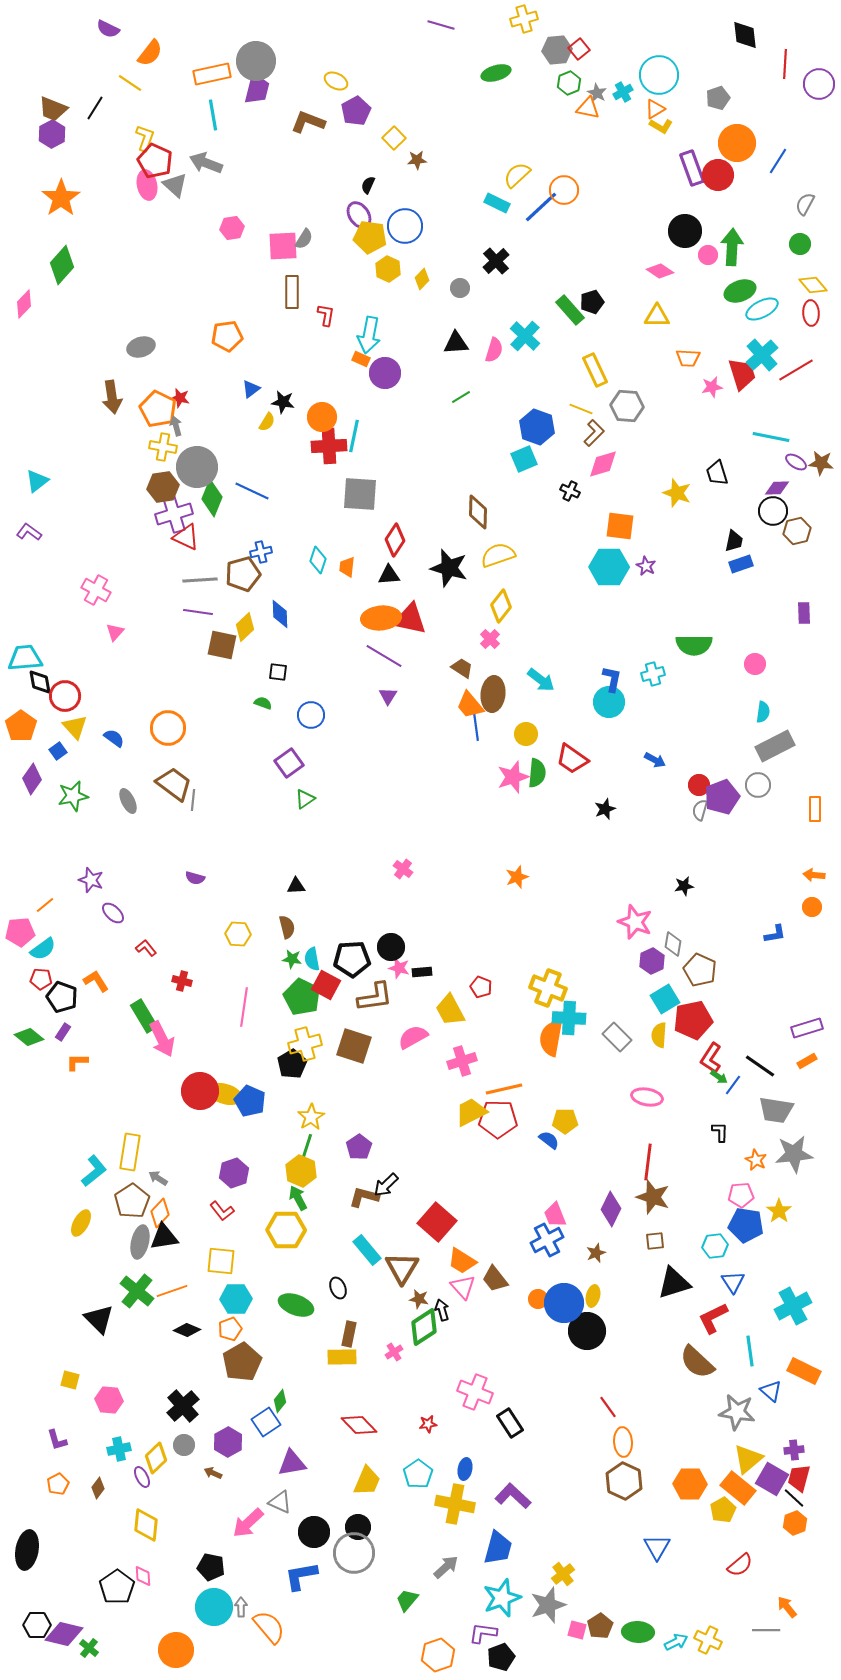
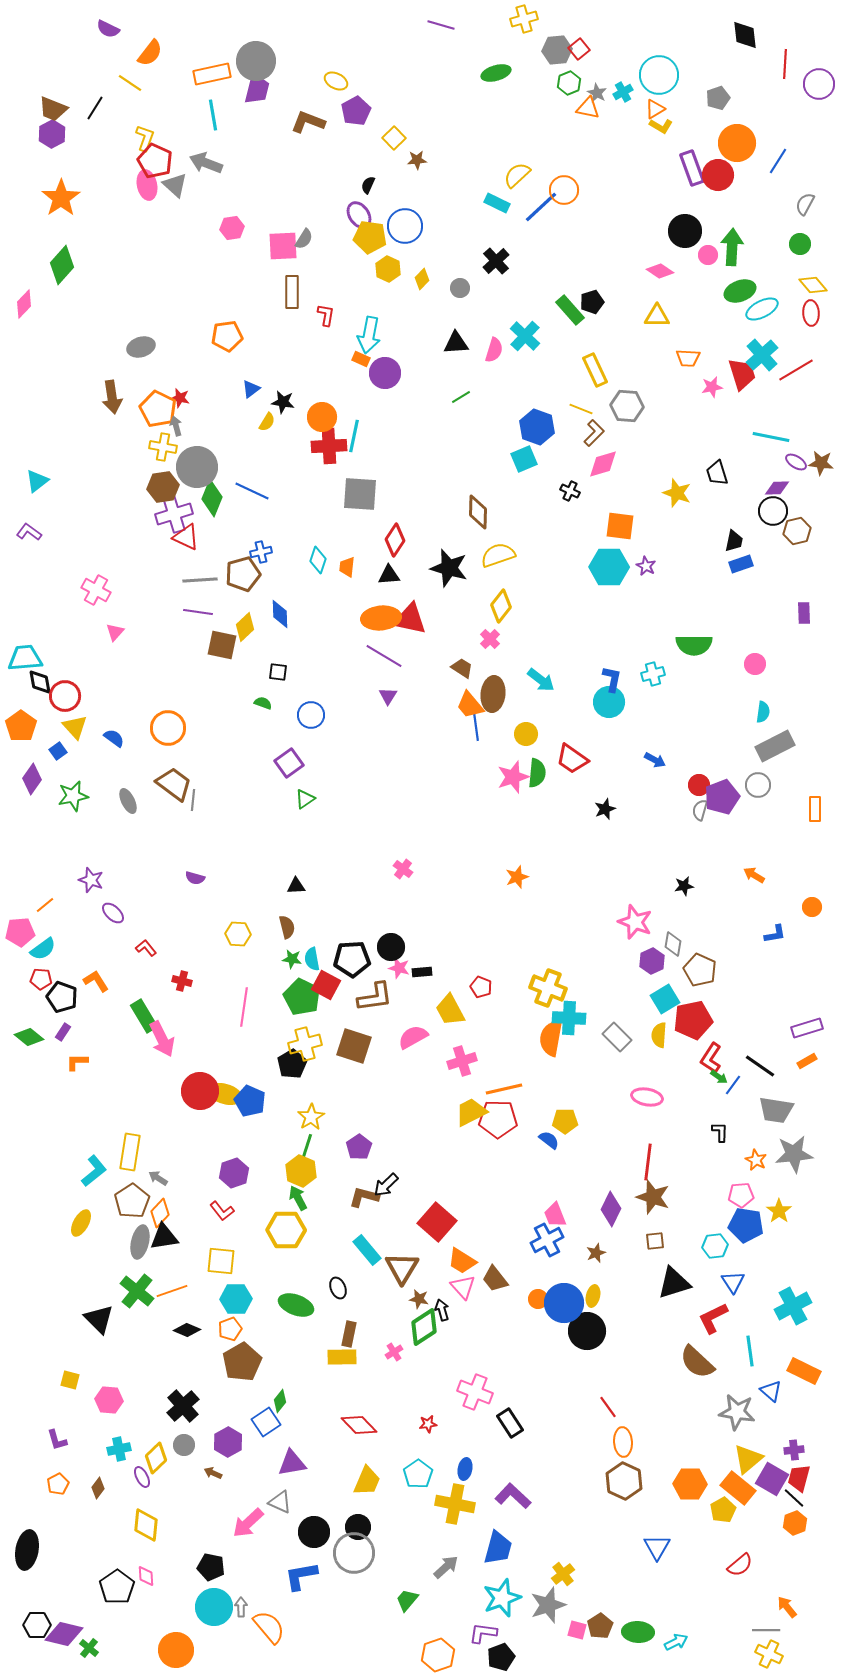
orange arrow at (814, 875): moved 60 px left; rotated 25 degrees clockwise
pink diamond at (143, 1576): moved 3 px right
yellow cross at (708, 1640): moved 61 px right, 14 px down
